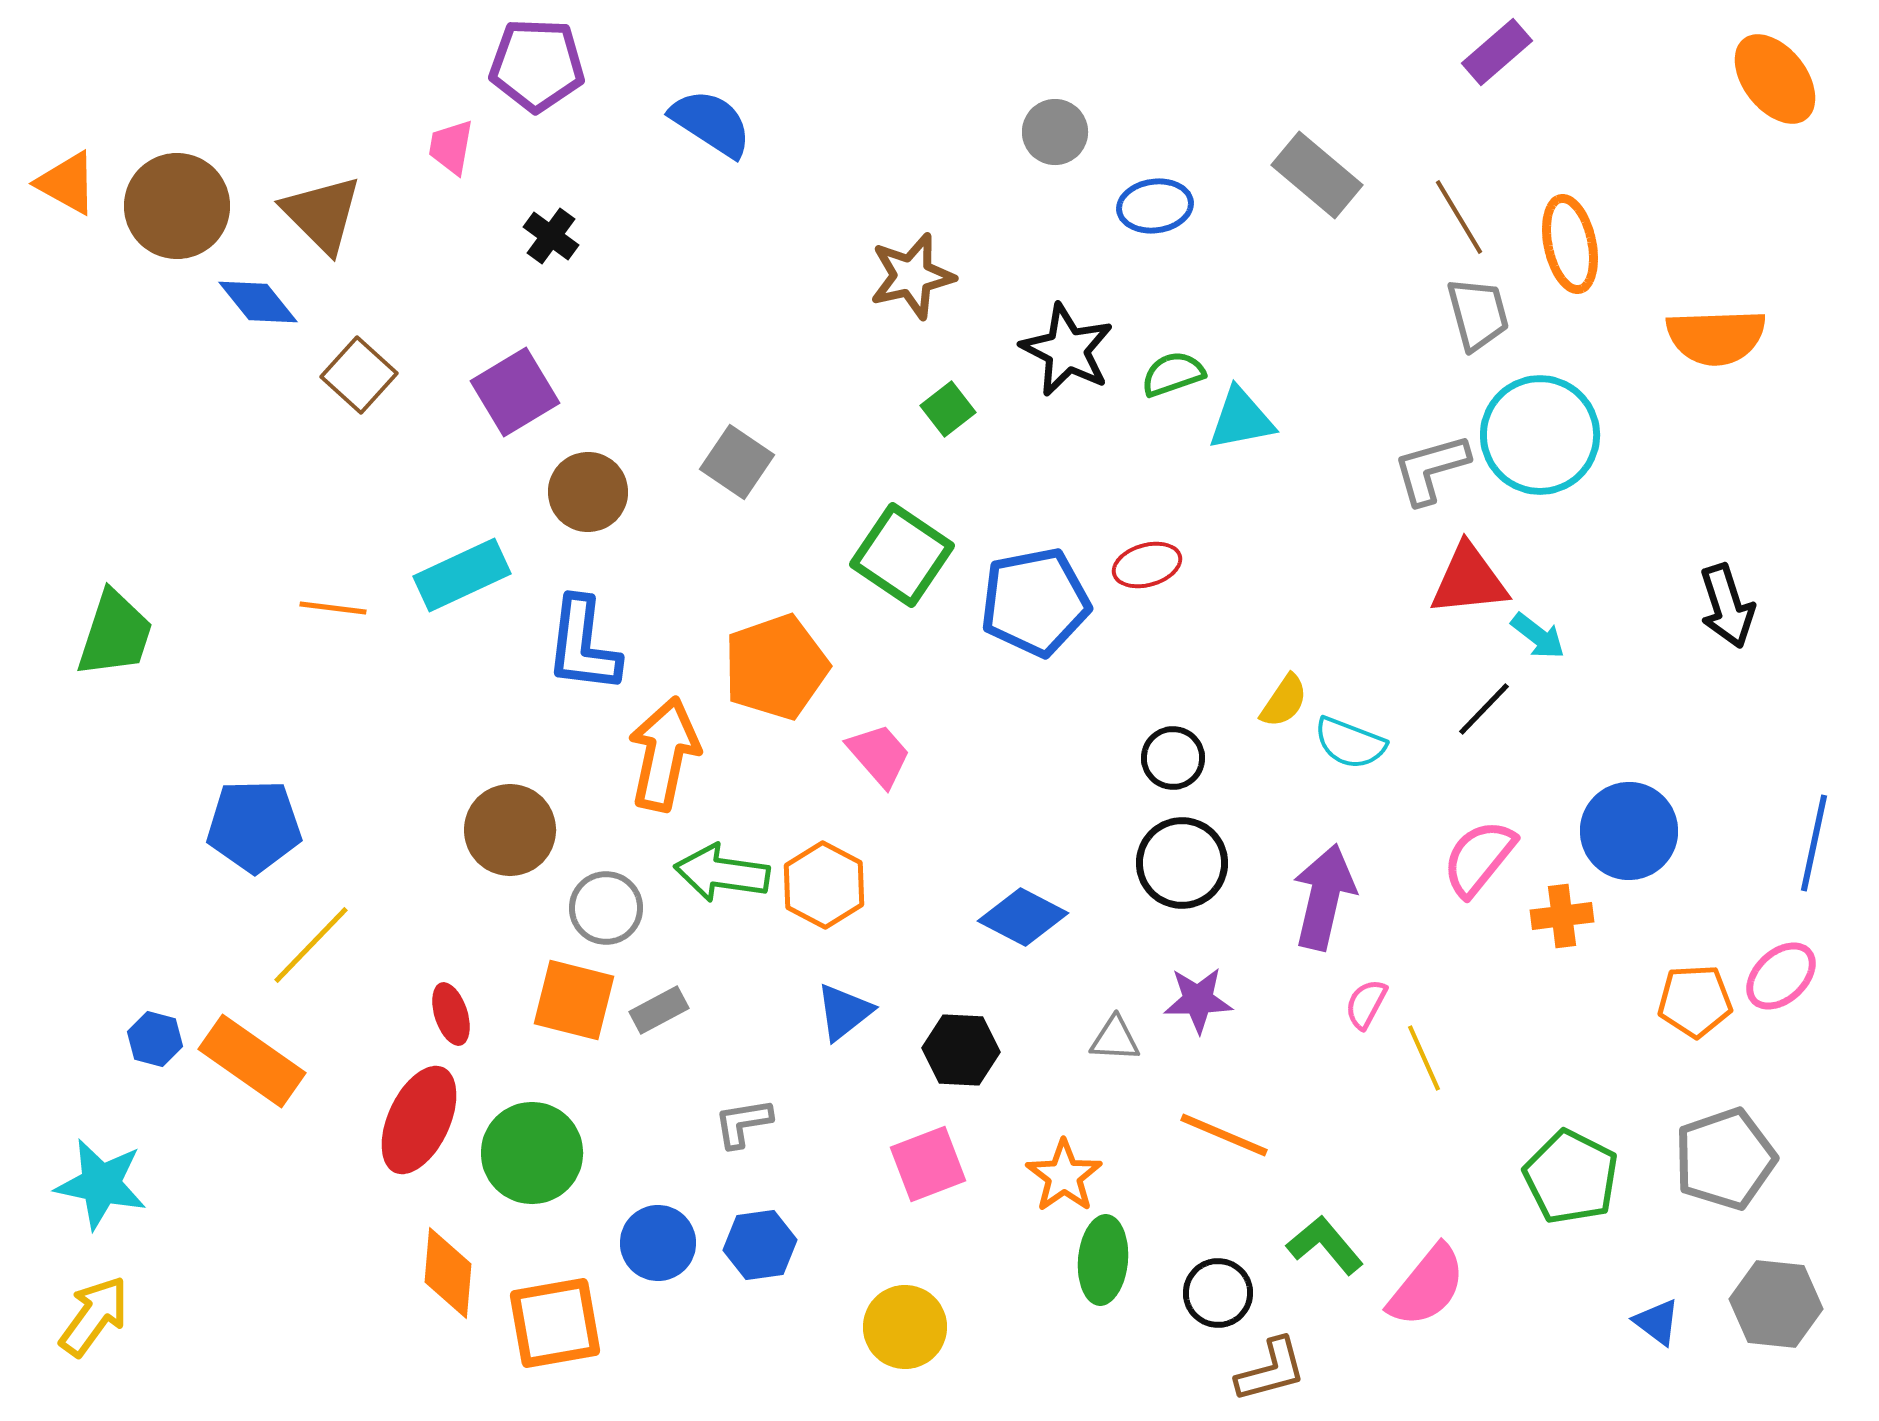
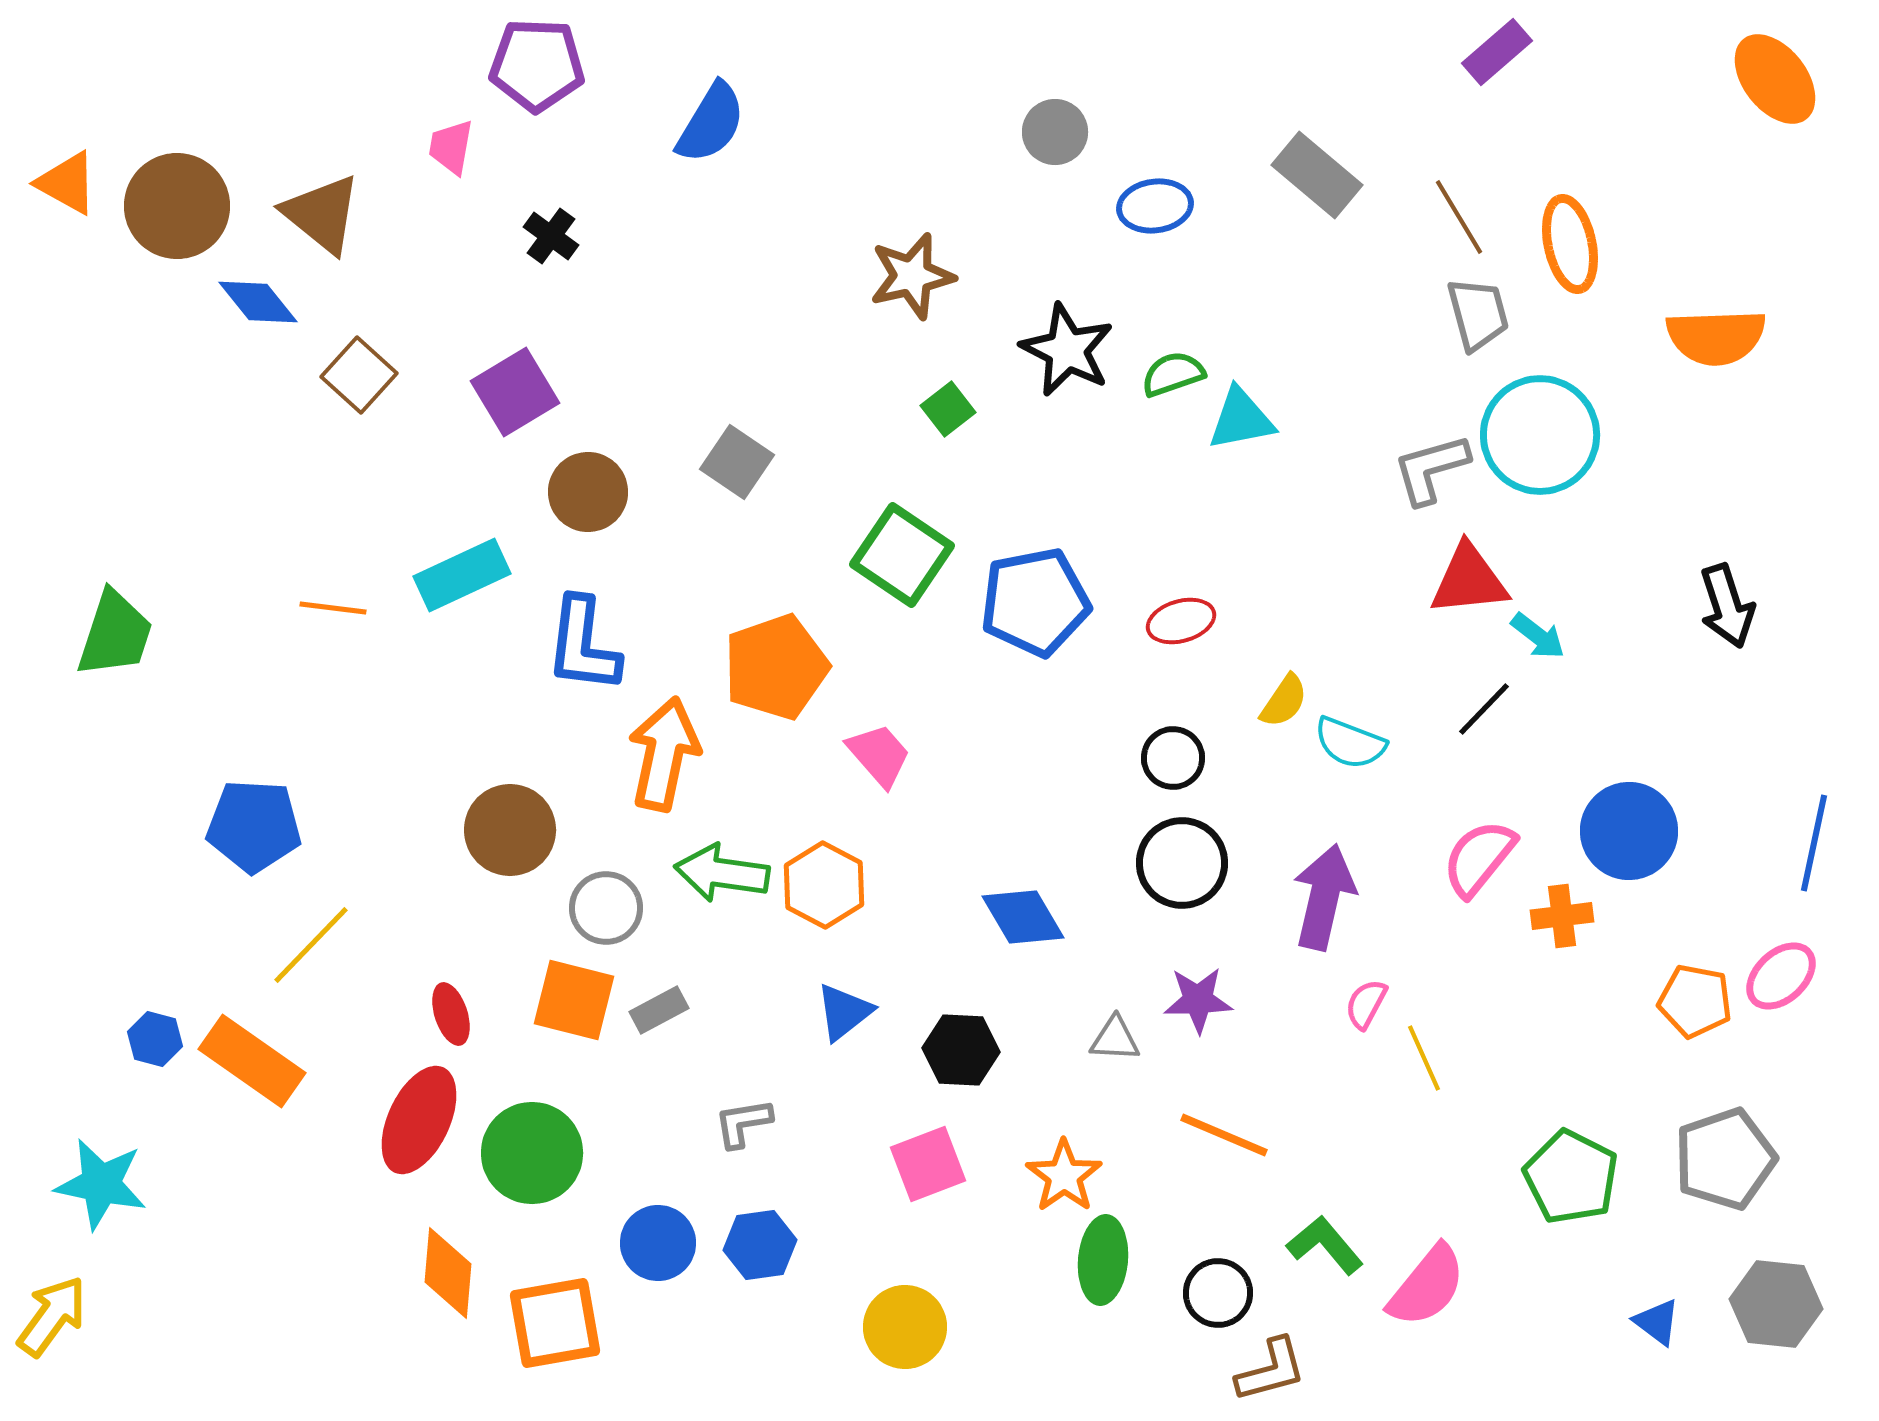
blue semicircle at (711, 123): rotated 88 degrees clockwise
brown triangle at (322, 214): rotated 6 degrees counterclockwise
red ellipse at (1147, 565): moved 34 px right, 56 px down
blue pentagon at (254, 826): rotated 4 degrees clockwise
blue diamond at (1023, 917): rotated 32 degrees clockwise
orange pentagon at (1695, 1001): rotated 14 degrees clockwise
yellow arrow at (94, 1316): moved 42 px left
